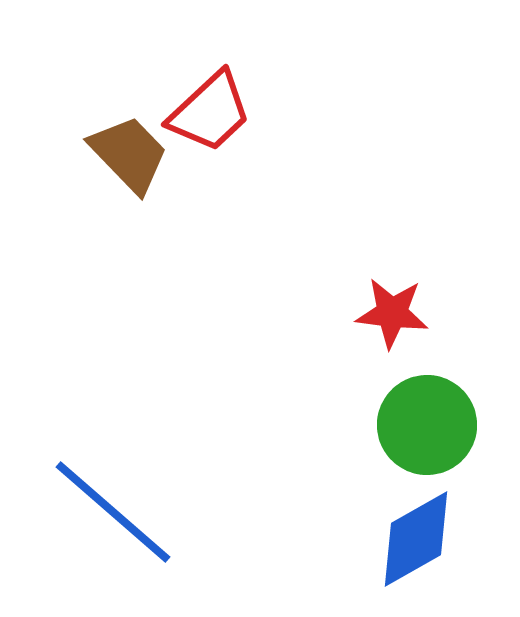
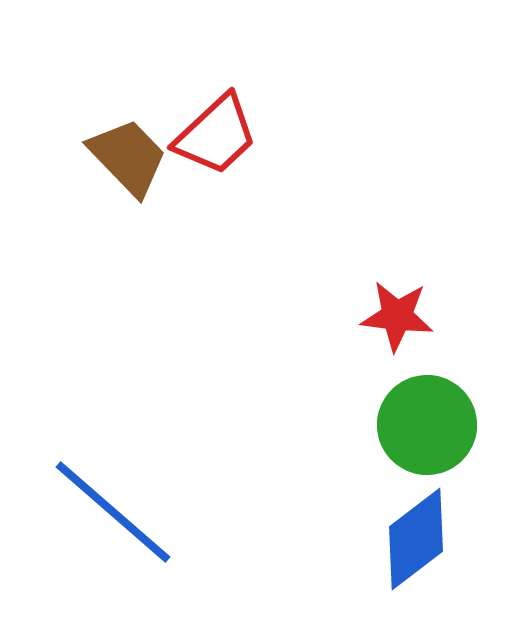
red trapezoid: moved 6 px right, 23 px down
brown trapezoid: moved 1 px left, 3 px down
red star: moved 5 px right, 3 px down
blue diamond: rotated 8 degrees counterclockwise
